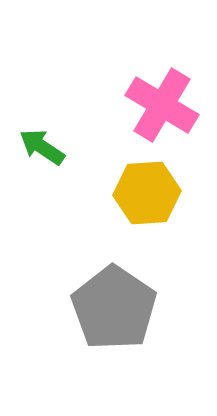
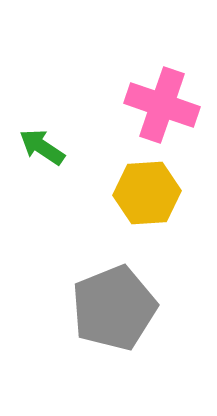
pink cross: rotated 12 degrees counterclockwise
gray pentagon: rotated 16 degrees clockwise
